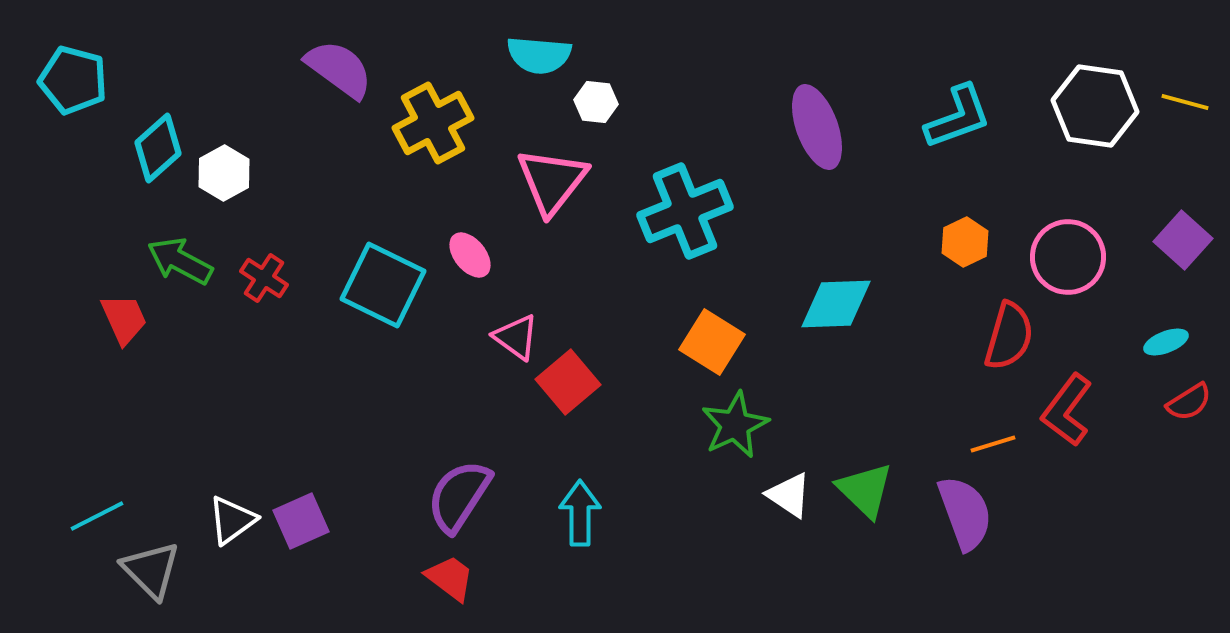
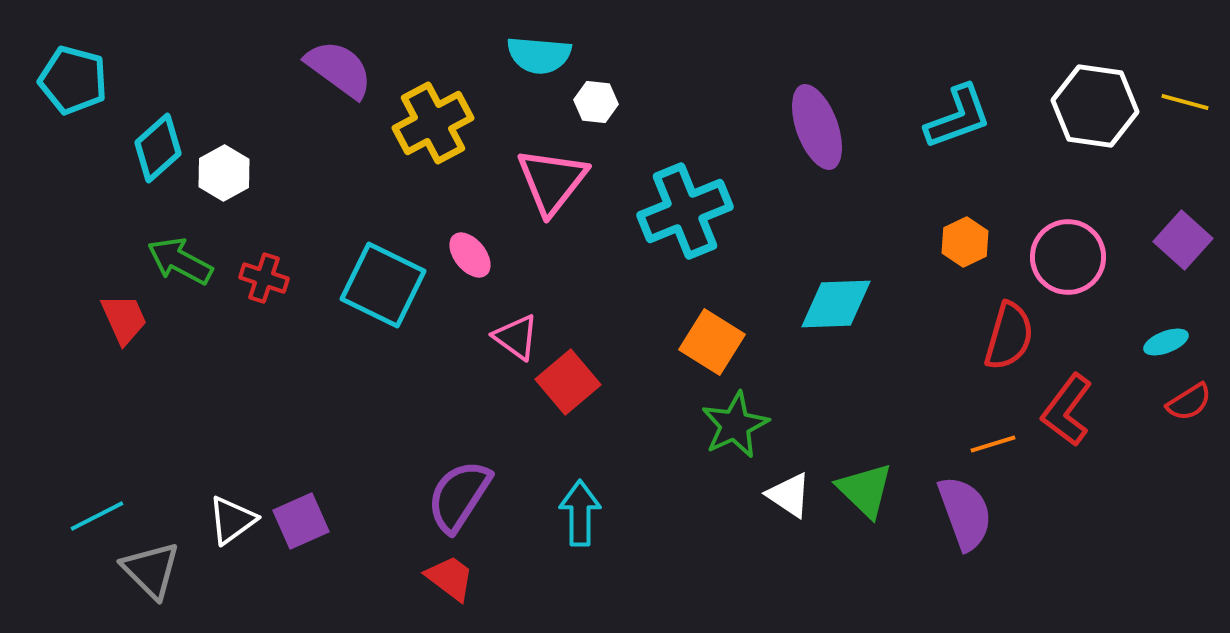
red cross at (264, 278): rotated 15 degrees counterclockwise
